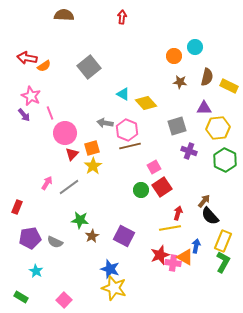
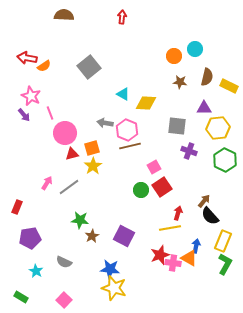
cyan circle at (195, 47): moved 2 px down
yellow diamond at (146, 103): rotated 45 degrees counterclockwise
gray square at (177, 126): rotated 24 degrees clockwise
red triangle at (72, 154): rotated 32 degrees clockwise
gray semicircle at (55, 242): moved 9 px right, 20 px down
orange triangle at (185, 257): moved 4 px right, 1 px down
green L-shape at (223, 262): moved 2 px right, 2 px down
blue star at (110, 269): rotated 12 degrees counterclockwise
